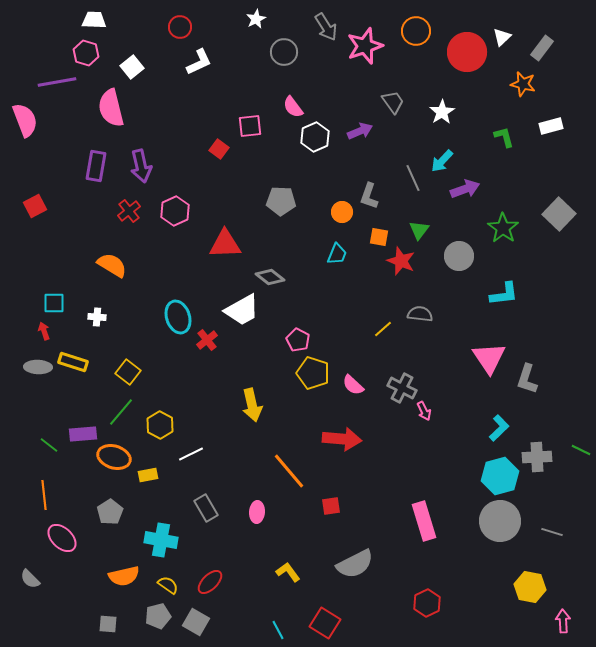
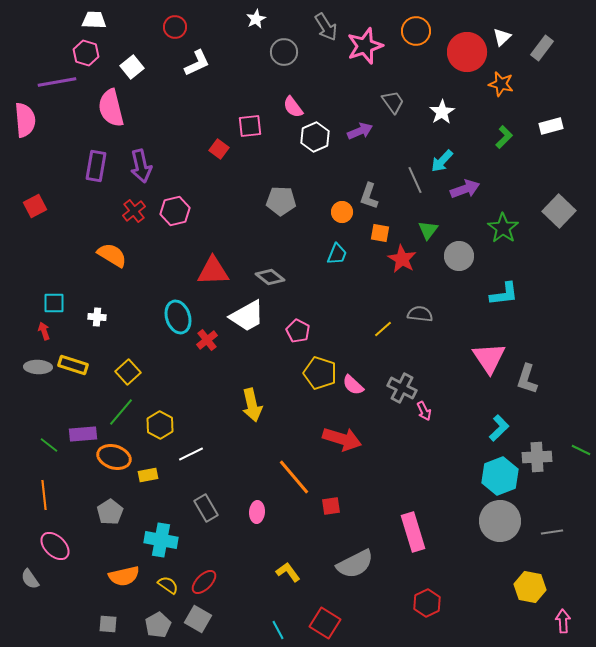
red circle at (180, 27): moved 5 px left
white L-shape at (199, 62): moved 2 px left, 1 px down
orange star at (523, 84): moved 22 px left
pink semicircle at (25, 120): rotated 16 degrees clockwise
green L-shape at (504, 137): rotated 60 degrees clockwise
gray line at (413, 178): moved 2 px right, 2 px down
red cross at (129, 211): moved 5 px right
pink hexagon at (175, 211): rotated 12 degrees clockwise
gray square at (559, 214): moved 3 px up
green triangle at (419, 230): moved 9 px right
orange square at (379, 237): moved 1 px right, 4 px up
red triangle at (225, 244): moved 12 px left, 27 px down
red star at (401, 261): moved 1 px right, 2 px up; rotated 8 degrees clockwise
orange semicircle at (112, 265): moved 10 px up
white trapezoid at (242, 310): moved 5 px right, 6 px down
pink pentagon at (298, 340): moved 9 px up
yellow rectangle at (73, 362): moved 3 px down
yellow square at (128, 372): rotated 10 degrees clockwise
yellow pentagon at (313, 373): moved 7 px right
red arrow at (342, 439): rotated 12 degrees clockwise
orange line at (289, 471): moved 5 px right, 6 px down
cyan hexagon at (500, 476): rotated 6 degrees counterclockwise
pink rectangle at (424, 521): moved 11 px left, 11 px down
gray line at (552, 532): rotated 25 degrees counterclockwise
pink ellipse at (62, 538): moved 7 px left, 8 px down
gray semicircle at (30, 579): rotated 10 degrees clockwise
red ellipse at (210, 582): moved 6 px left
gray pentagon at (158, 616): moved 9 px down; rotated 15 degrees counterclockwise
gray square at (196, 622): moved 2 px right, 3 px up
